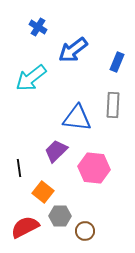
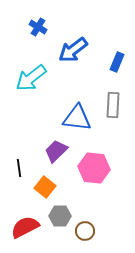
orange square: moved 2 px right, 5 px up
